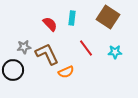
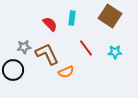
brown square: moved 2 px right, 1 px up
